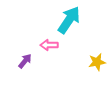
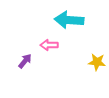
cyan arrow: rotated 120 degrees counterclockwise
yellow star: rotated 18 degrees clockwise
